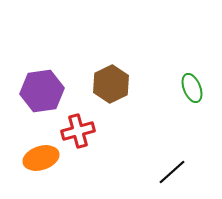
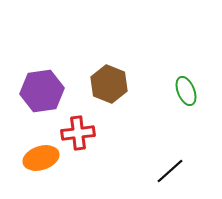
brown hexagon: moved 2 px left; rotated 12 degrees counterclockwise
green ellipse: moved 6 px left, 3 px down
red cross: moved 2 px down; rotated 8 degrees clockwise
black line: moved 2 px left, 1 px up
